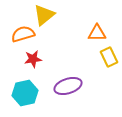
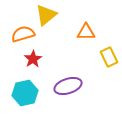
yellow triangle: moved 2 px right
orange triangle: moved 11 px left, 1 px up
red star: rotated 24 degrees counterclockwise
